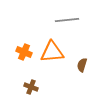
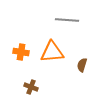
gray line: rotated 10 degrees clockwise
orange cross: moved 3 px left; rotated 14 degrees counterclockwise
